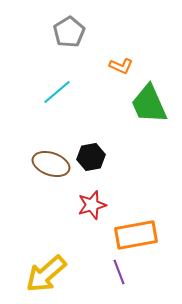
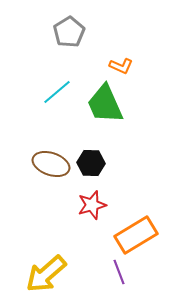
green trapezoid: moved 44 px left
black hexagon: moved 6 px down; rotated 12 degrees clockwise
orange rectangle: rotated 21 degrees counterclockwise
